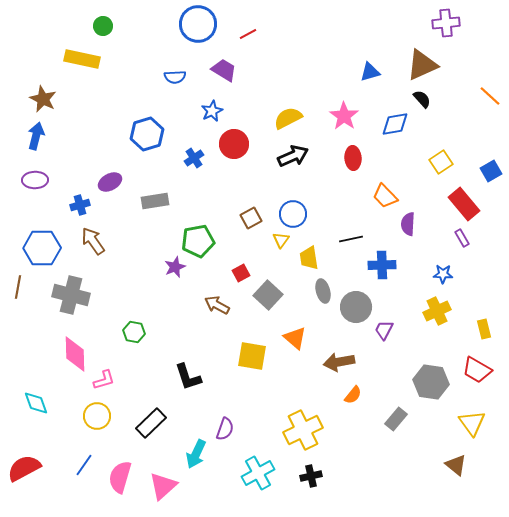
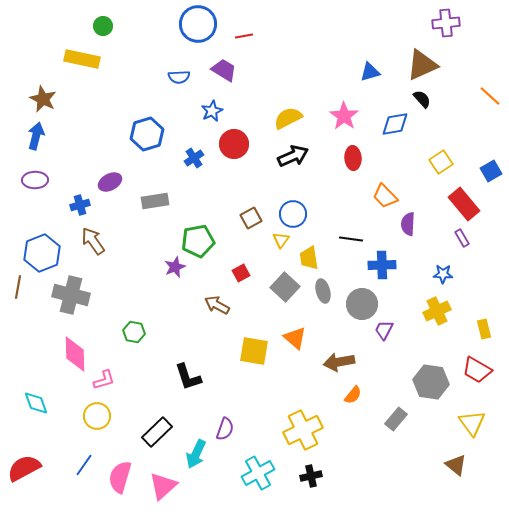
red line at (248, 34): moved 4 px left, 2 px down; rotated 18 degrees clockwise
blue semicircle at (175, 77): moved 4 px right
black line at (351, 239): rotated 20 degrees clockwise
blue hexagon at (42, 248): moved 5 px down; rotated 21 degrees counterclockwise
gray square at (268, 295): moved 17 px right, 8 px up
gray circle at (356, 307): moved 6 px right, 3 px up
yellow square at (252, 356): moved 2 px right, 5 px up
black rectangle at (151, 423): moved 6 px right, 9 px down
